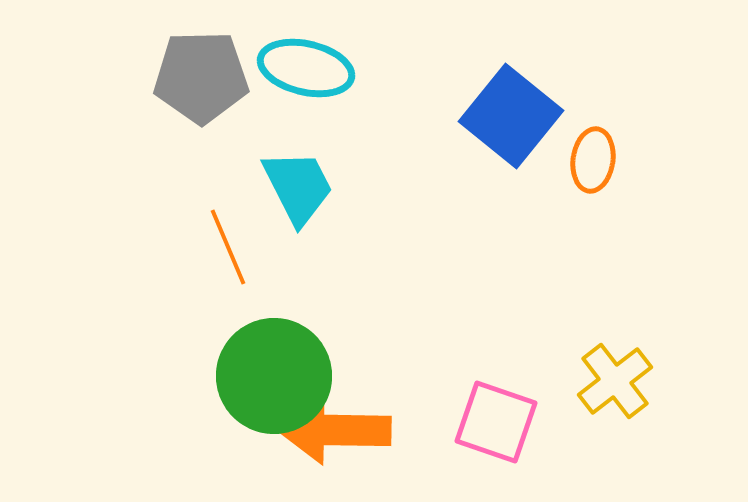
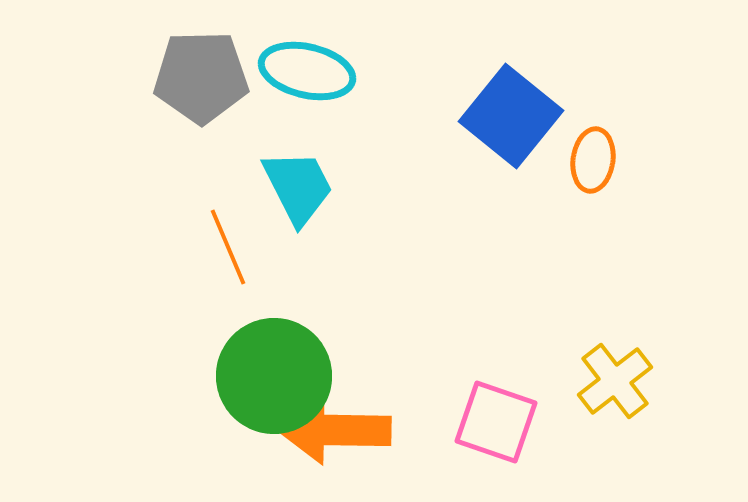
cyan ellipse: moved 1 px right, 3 px down
